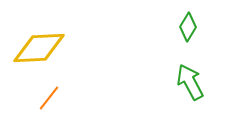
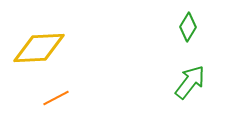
green arrow: rotated 66 degrees clockwise
orange line: moved 7 px right; rotated 24 degrees clockwise
